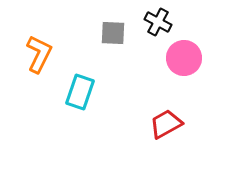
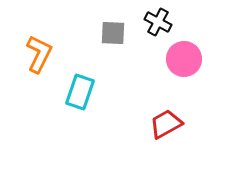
pink circle: moved 1 px down
